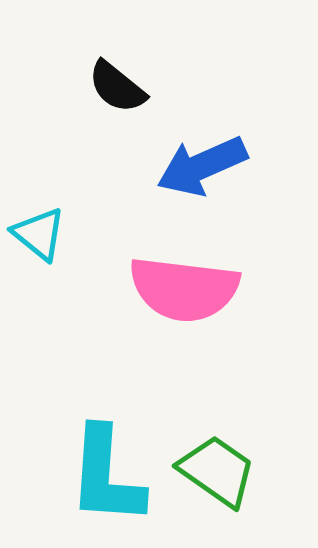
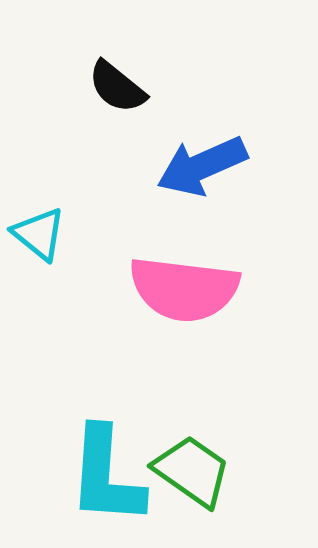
green trapezoid: moved 25 px left
